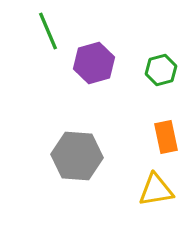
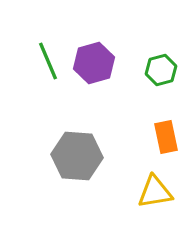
green line: moved 30 px down
yellow triangle: moved 1 px left, 2 px down
